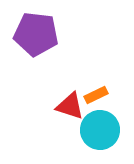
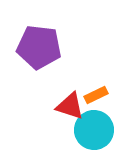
purple pentagon: moved 3 px right, 13 px down
cyan circle: moved 6 px left
